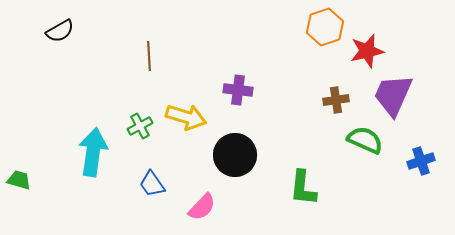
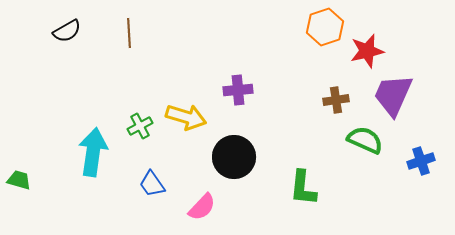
black semicircle: moved 7 px right
brown line: moved 20 px left, 23 px up
purple cross: rotated 12 degrees counterclockwise
black circle: moved 1 px left, 2 px down
